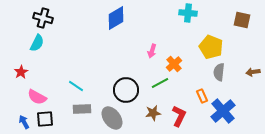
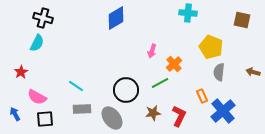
brown arrow: rotated 24 degrees clockwise
blue arrow: moved 9 px left, 8 px up
